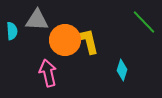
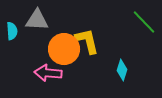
orange circle: moved 1 px left, 9 px down
pink arrow: rotated 72 degrees counterclockwise
